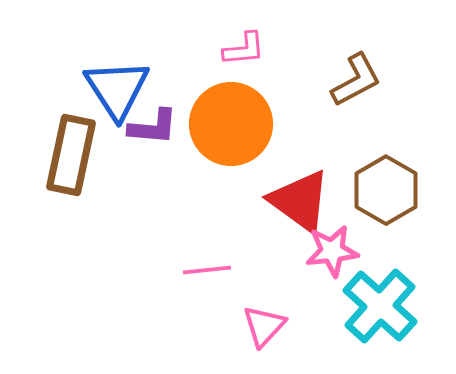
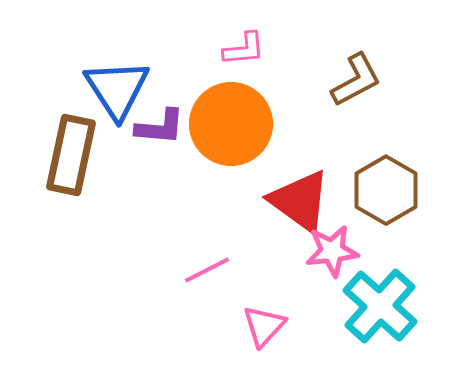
purple L-shape: moved 7 px right
pink line: rotated 21 degrees counterclockwise
